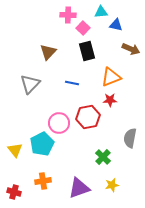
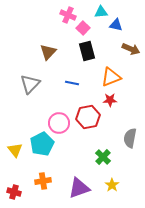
pink cross: rotated 21 degrees clockwise
yellow star: rotated 24 degrees counterclockwise
